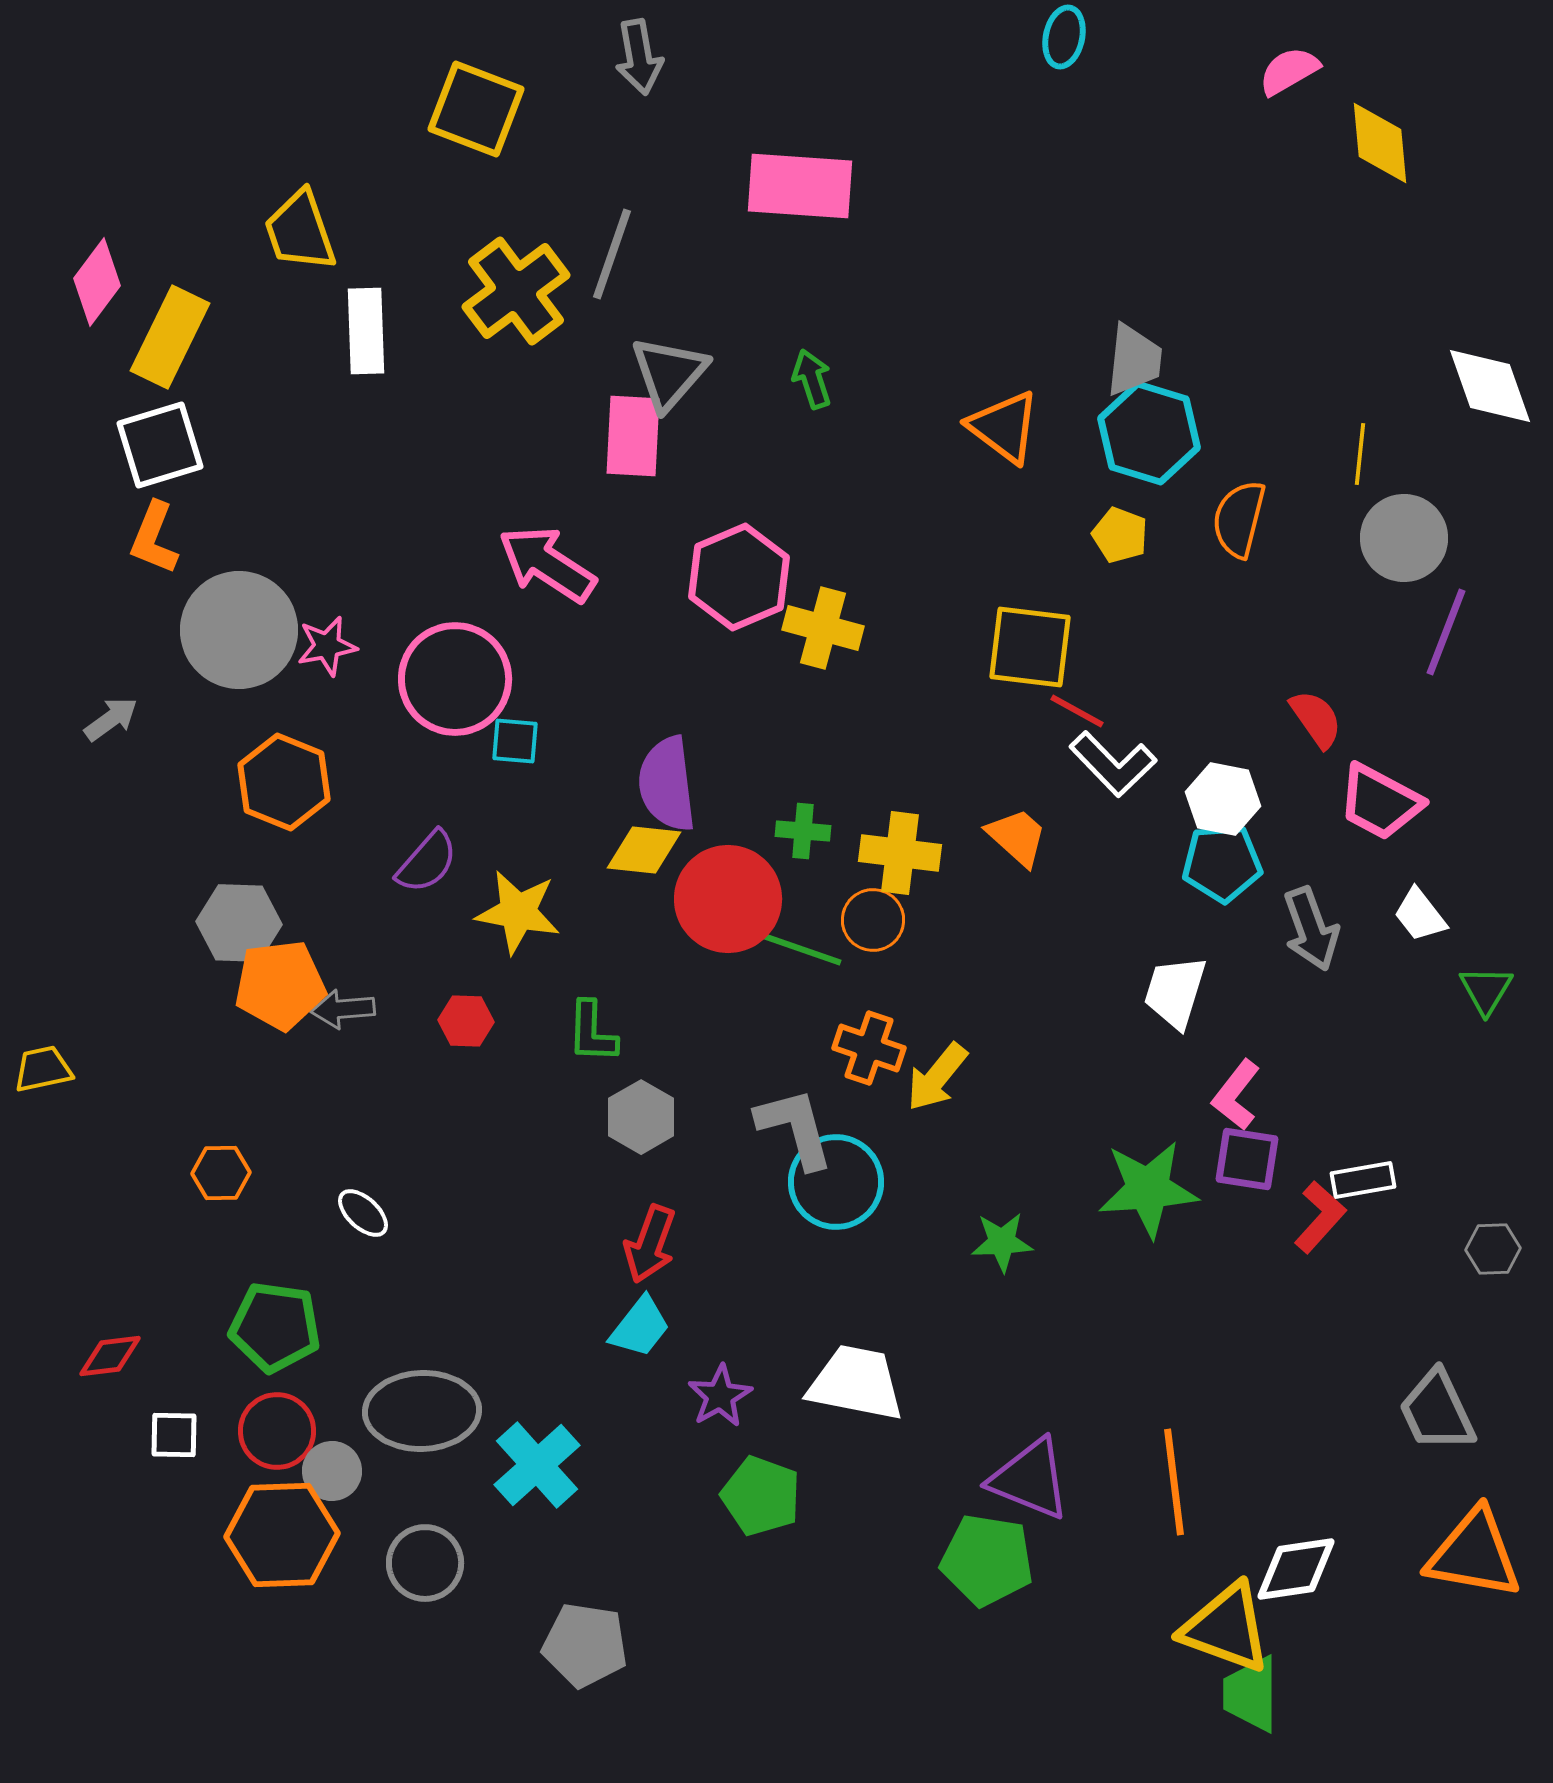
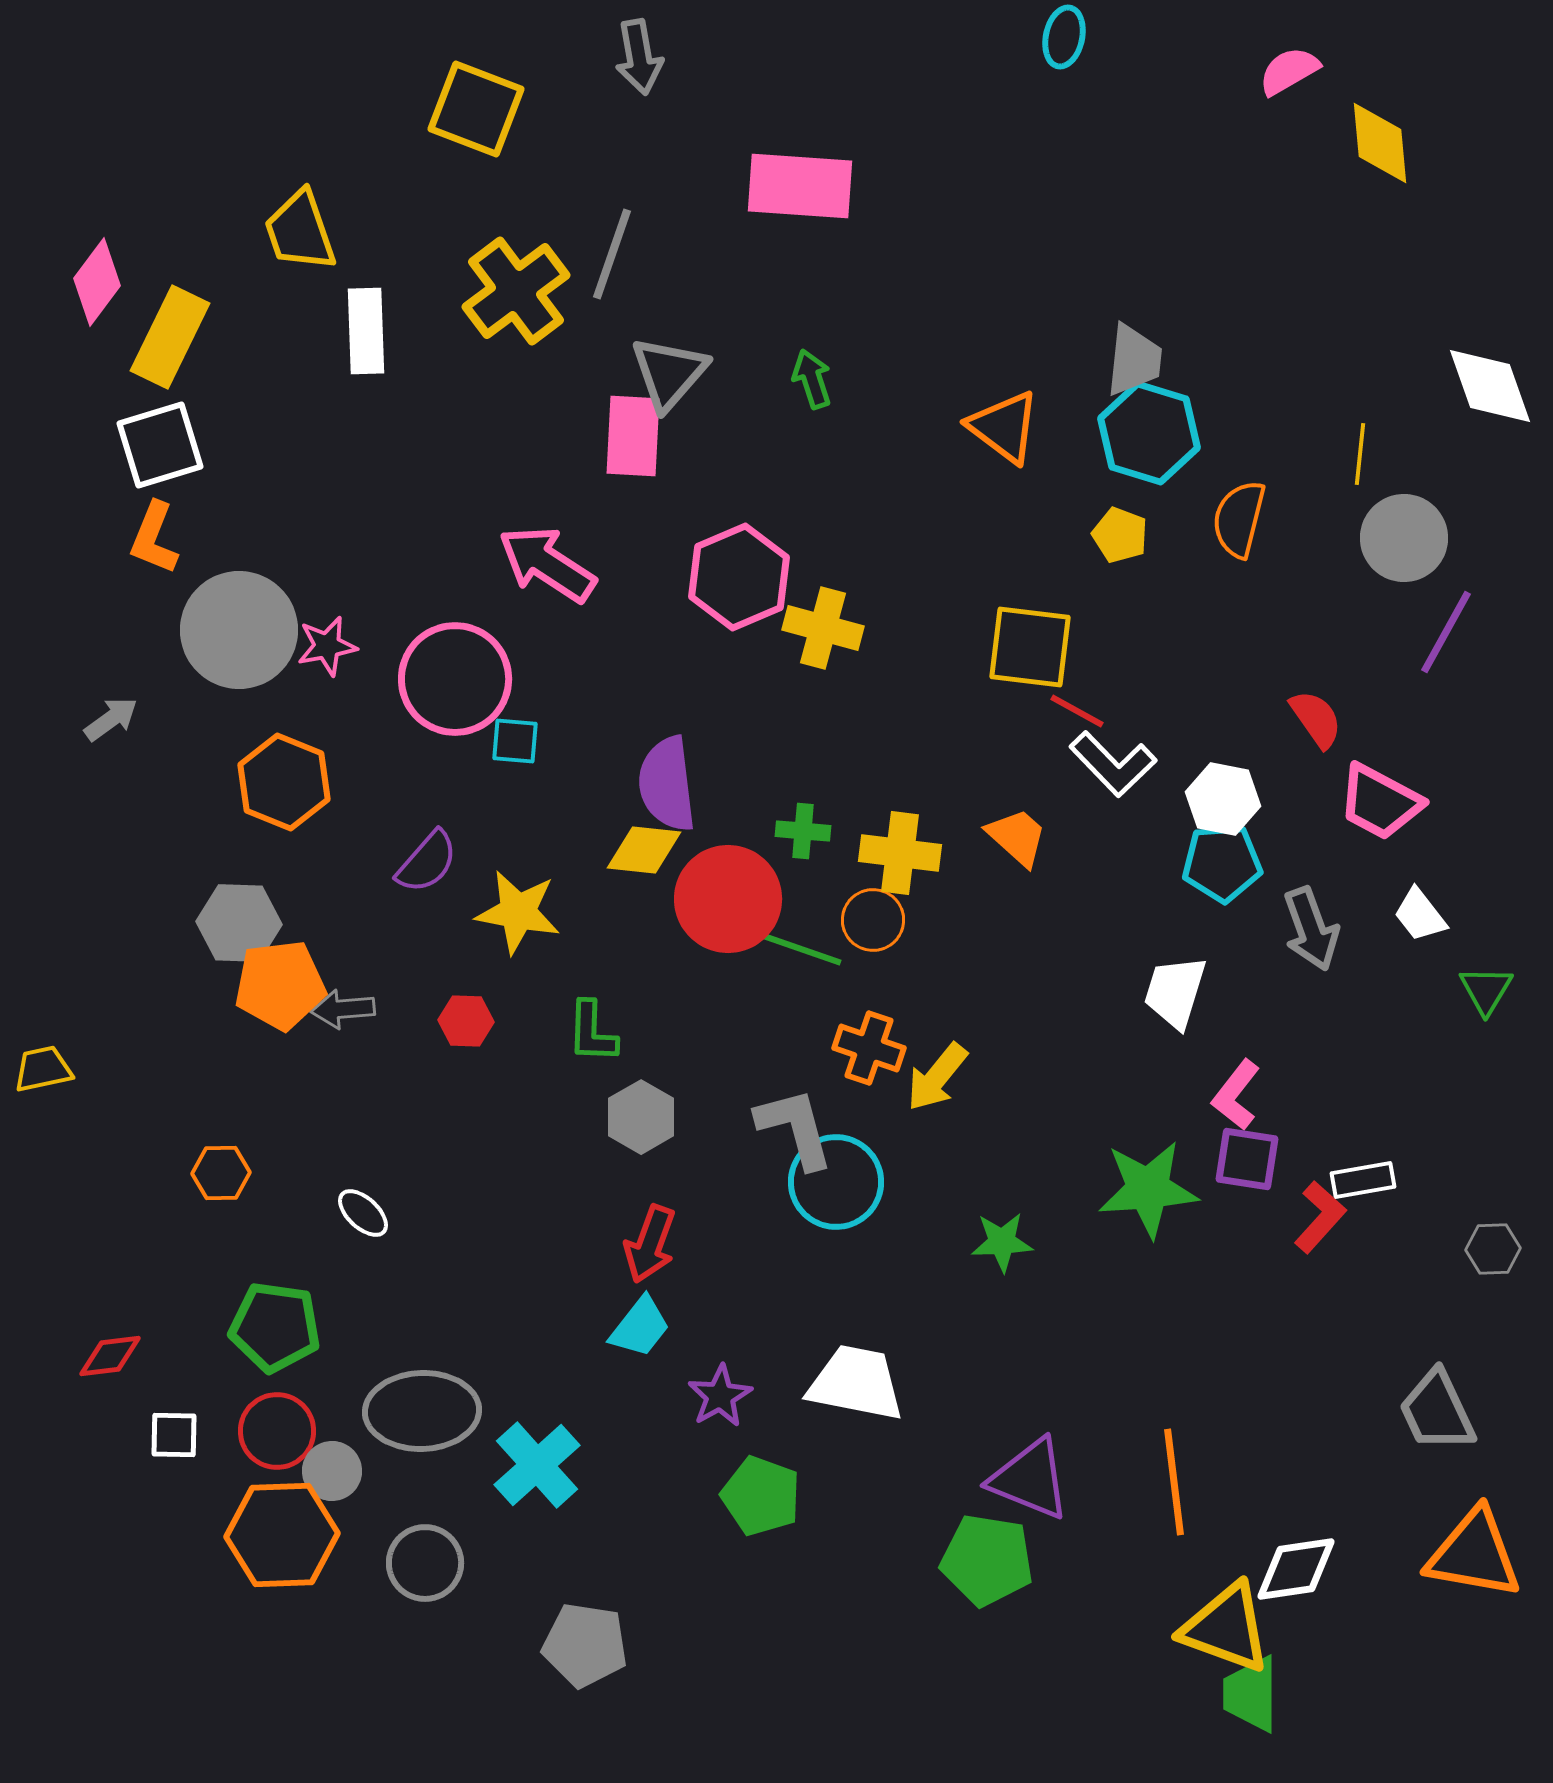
purple line at (1446, 632): rotated 8 degrees clockwise
